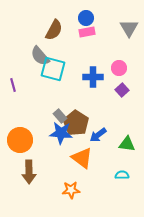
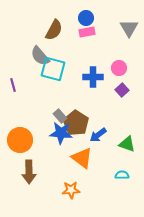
green triangle: rotated 12 degrees clockwise
